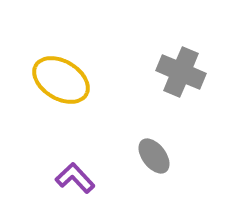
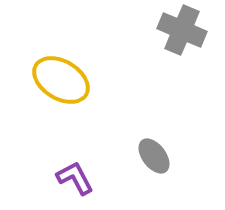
gray cross: moved 1 px right, 42 px up
purple L-shape: rotated 15 degrees clockwise
